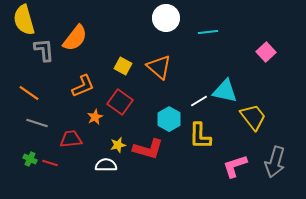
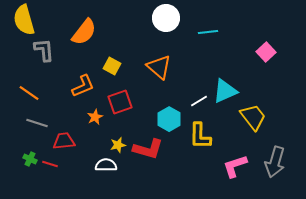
orange semicircle: moved 9 px right, 6 px up
yellow square: moved 11 px left
cyan triangle: rotated 36 degrees counterclockwise
red square: rotated 35 degrees clockwise
red trapezoid: moved 7 px left, 2 px down
red line: moved 1 px down
